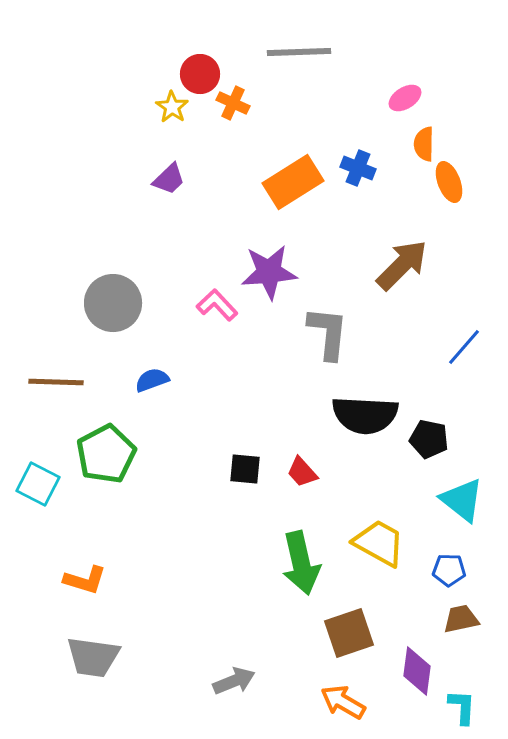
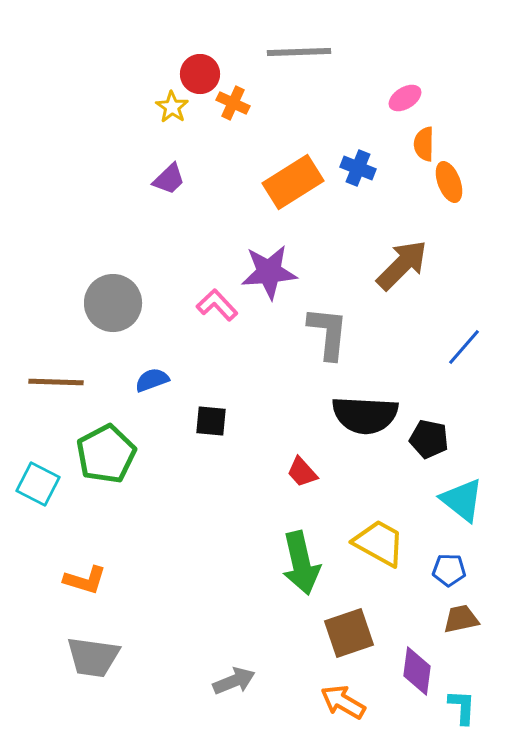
black square: moved 34 px left, 48 px up
